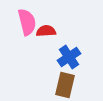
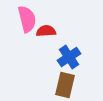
pink semicircle: moved 3 px up
